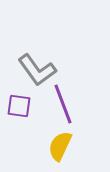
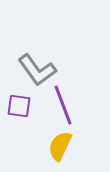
purple line: moved 1 px down
